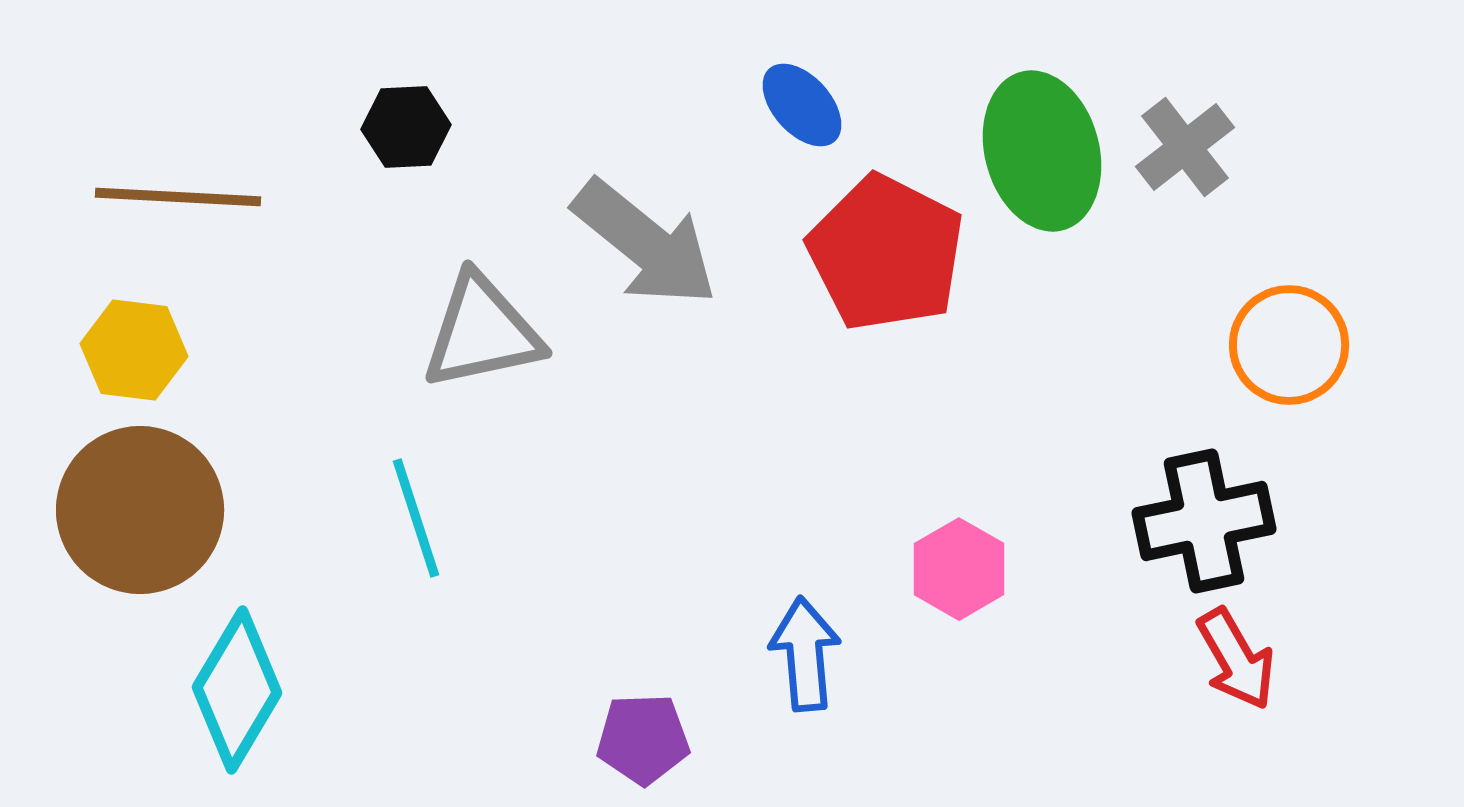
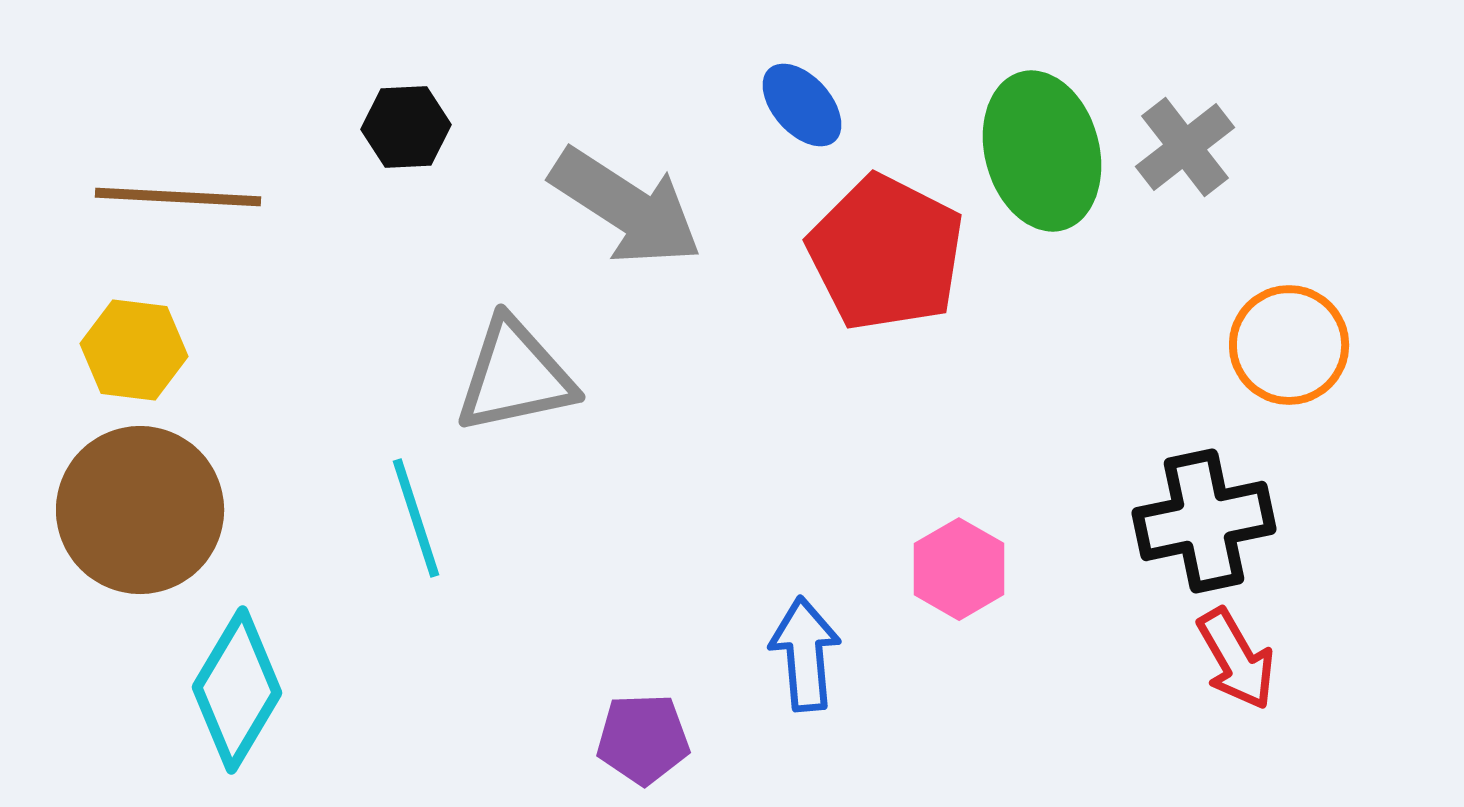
gray arrow: moved 19 px left, 36 px up; rotated 6 degrees counterclockwise
gray triangle: moved 33 px right, 44 px down
